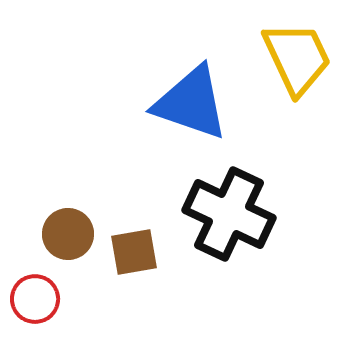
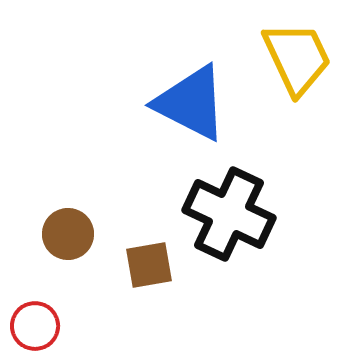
blue triangle: rotated 8 degrees clockwise
brown square: moved 15 px right, 13 px down
red circle: moved 27 px down
